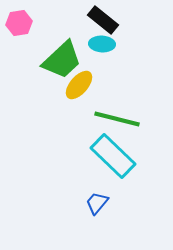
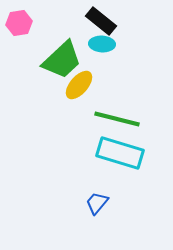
black rectangle: moved 2 px left, 1 px down
cyan rectangle: moved 7 px right, 3 px up; rotated 27 degrees counterclockwise
